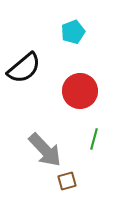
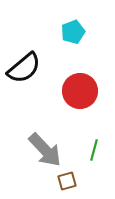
green line: moved 11 px down
